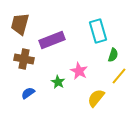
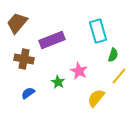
brown trapezoid: moved 3 px left, 1 px up; rotated 25 degrees clockwise
